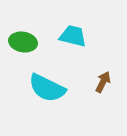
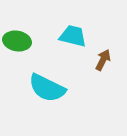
green ellipse: moved 6 px left, 1 px up
brown arrow: moved 22 px up
